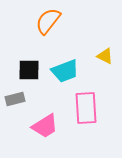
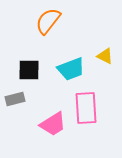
cyan trapezoid: moved 6 px right, 2 px up
pink trapezoid: moved 8 px right, 2 px up
